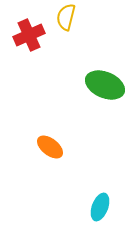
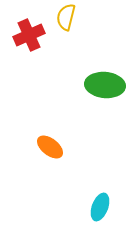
green ellipse: rotated 18 degrees counterclockwise
